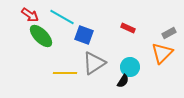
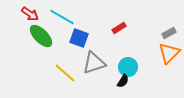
red arrow: moved 1 px up
red rectangle: moved 9 px left; rotated 56 degrees counterclockwise
blue square: moved 5 px left, 3 px down
orange triangle: moved 7 px right
gray triangle: rotated 15 degrees clockwise
cyan circle: moved 2 px left
yellow line: rotated 40 degrees clockwise
